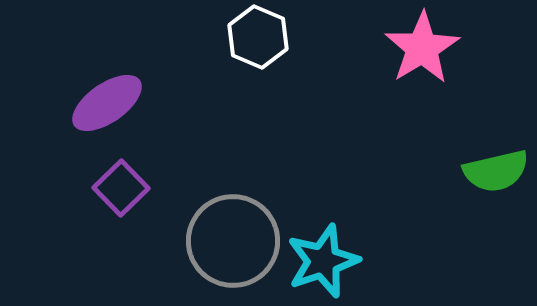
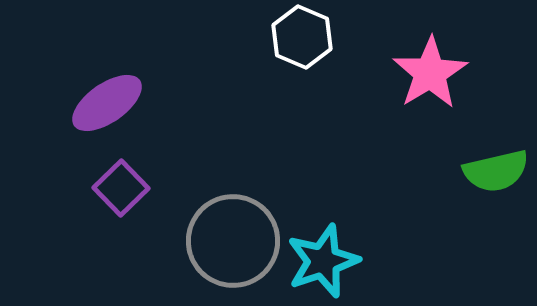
white hexagon: moved 44 px right
pink star: moved 8 px right, 25 px down
